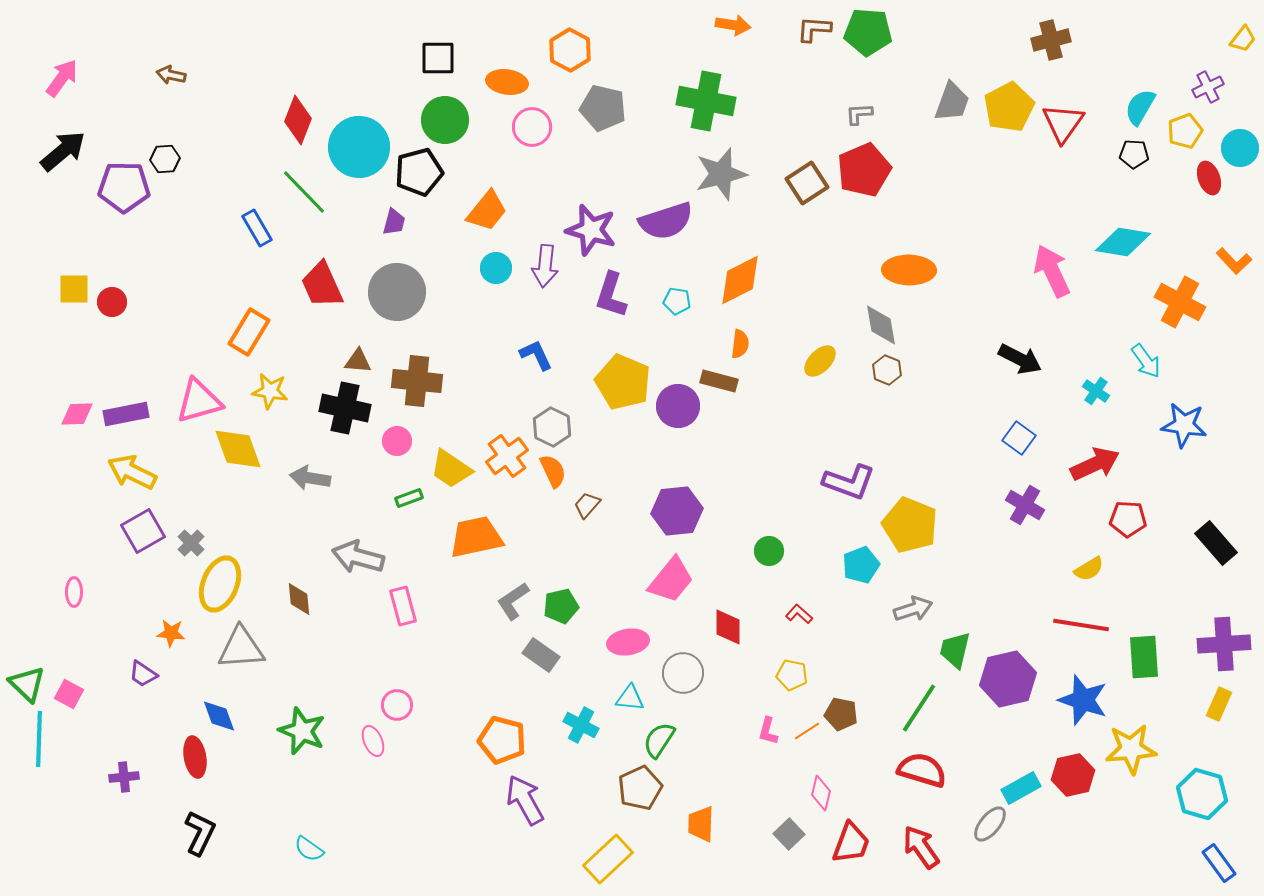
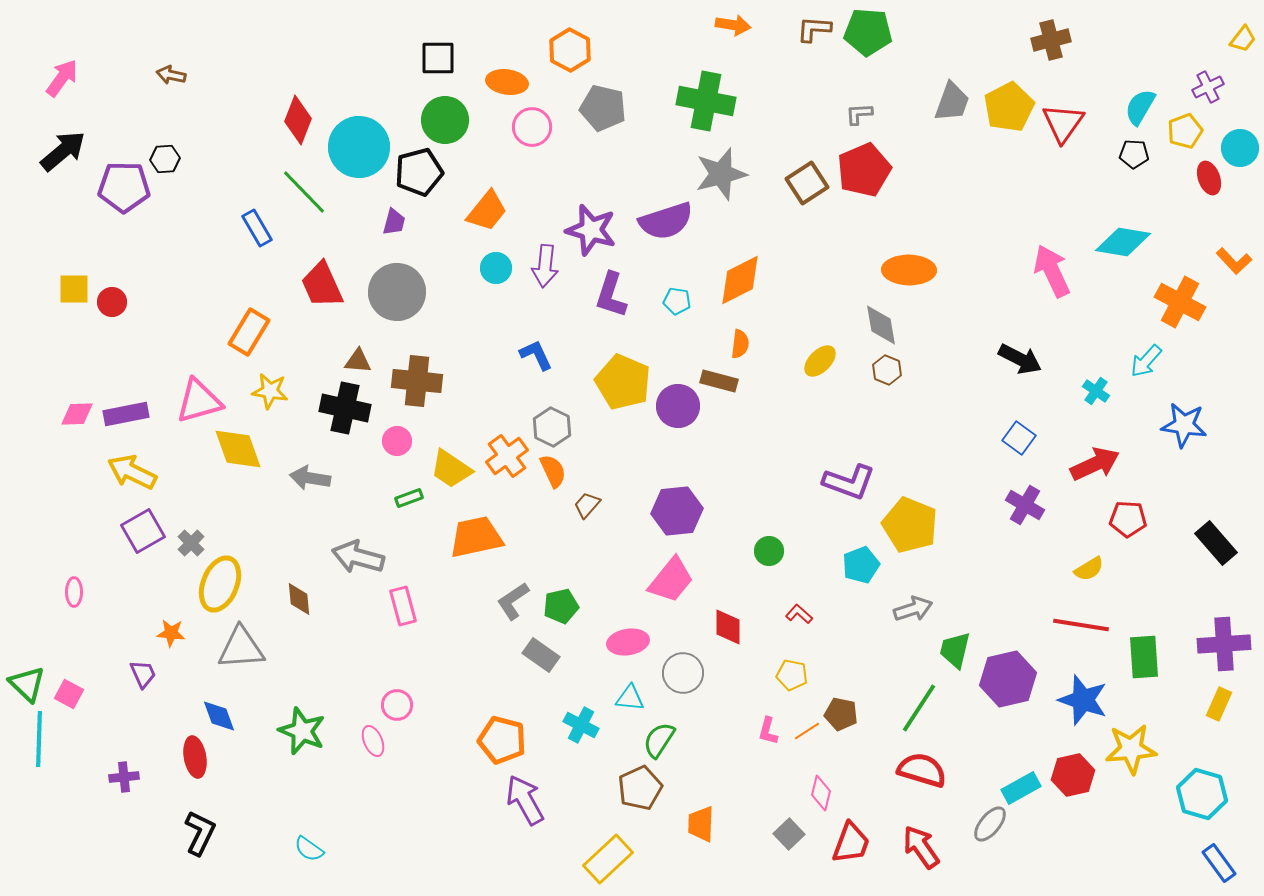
cyan arrow at (1146, 361): rotated 78 degrees clockwise
purple trapezoid at (143, 674): rotated 148 degrees counterclockwise
